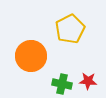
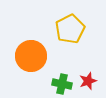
red star: rotated 24 degrees counterclockwise
